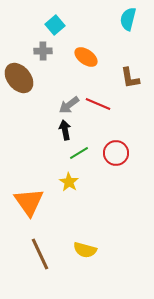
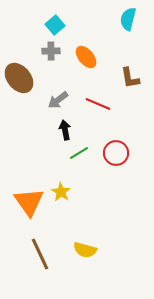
gray cross: moved 8 px right
orange ellipse: rotated 15 degrees clockwise
gray arrow: moved 11 px left, 5 px up
yellow star: moved 8 px left, 10 px down
